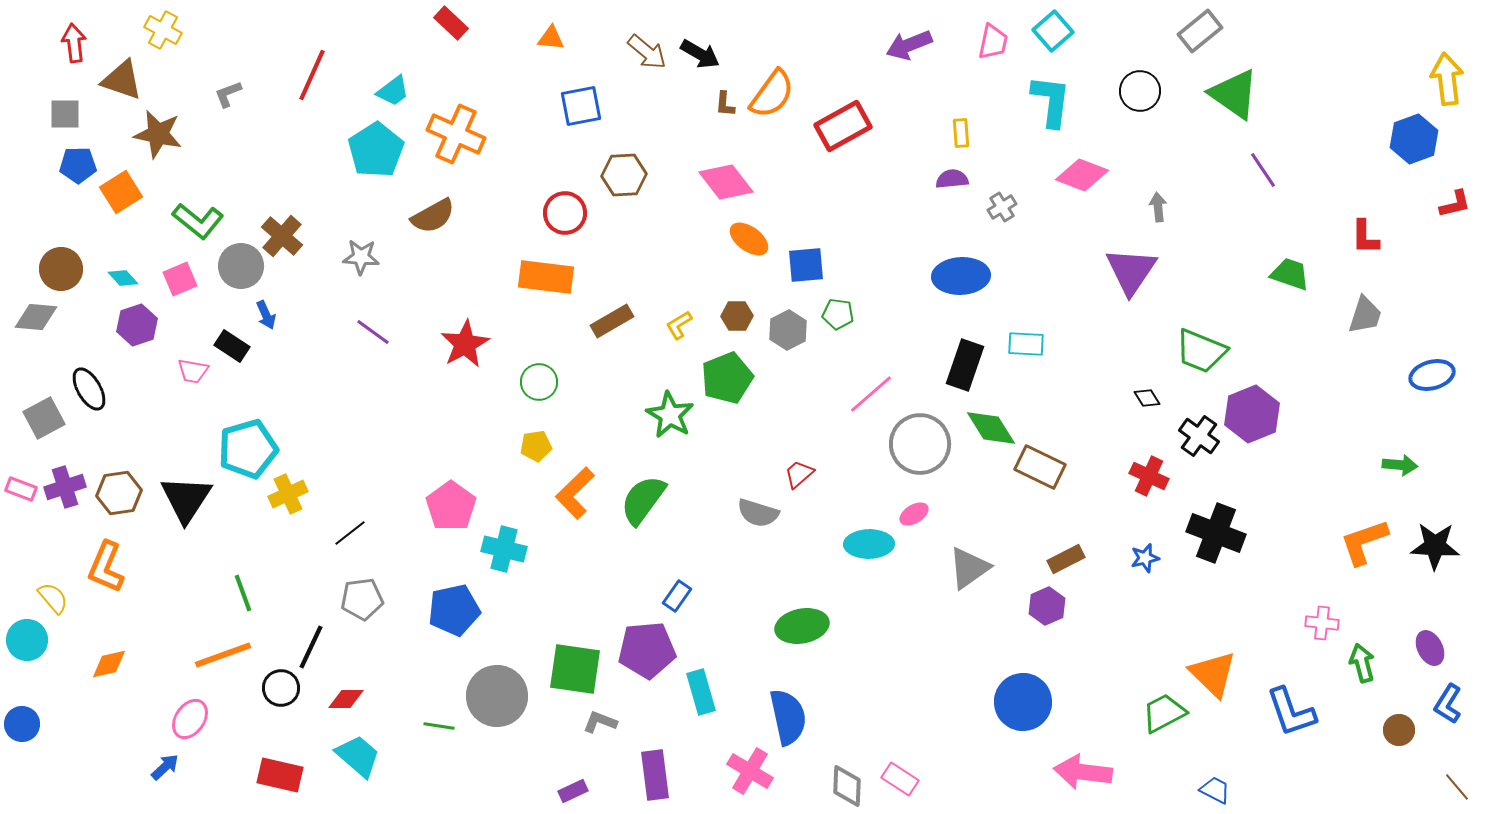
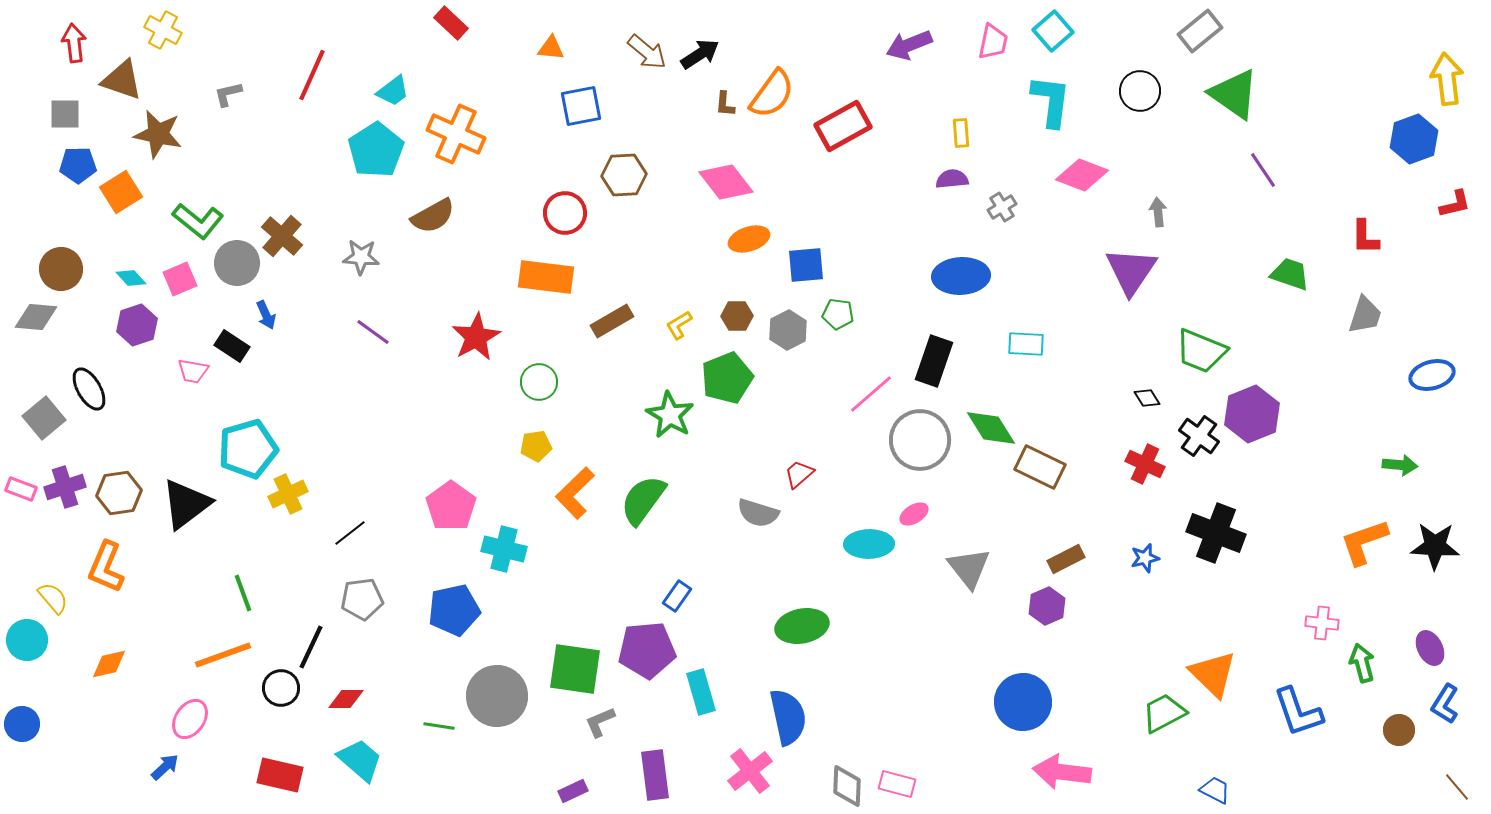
orange triangle at (551, 38): moved 10 px down
black arrow at (700, 54): rotated 63 degrees counterclockwise
gray L-shape at (228, 94): rotated 8 degrees clockwise
gray arrow at (1158, 207): moved 5 px down
orange ellipse at (749, 239): rotated 54 degrees counterclockwise
gray circle at (241, 266): moved 4 px left, 3 px up
cyan diamond at (123, 278): moved 8 px right
red star at (465, 344): moved 11 px right, 7 px up
black rectangle at (965, 365): moved 31 px left, 4 px up
gray square at (44, 418): rotated 12 degrees counterclockwise
gray circle at (920, 444): moved 4 px up
red cross at (1149, 476): moved 4 px left, 12 px up
black triangle at (186, 499): moved 5 px down; rotated 20 degrees clockwise
gray triangle at (969, 568): rotated 33 degrees counterclockwise
blue L-shape at (1448, 704): moved 3 px left
blue L-shape at (1291, 712): moved 7 px right
gray L-shape at (600, 722): rotated 44 degrees counterclockwise
cyan trapezoid at (358, 756): moved 2 px right, 4 px down
pink cross at (750, 771): rotated 21 degrees clockwise
pink arrow at (1083, 772): moved 21 px left
pink rectangle at (900, 779): moved 3 px left, 5 px down; rotated 18 degrees counterclockwise
